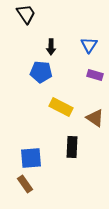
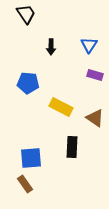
blue pentagon: moved 13 px left, 11 px down
